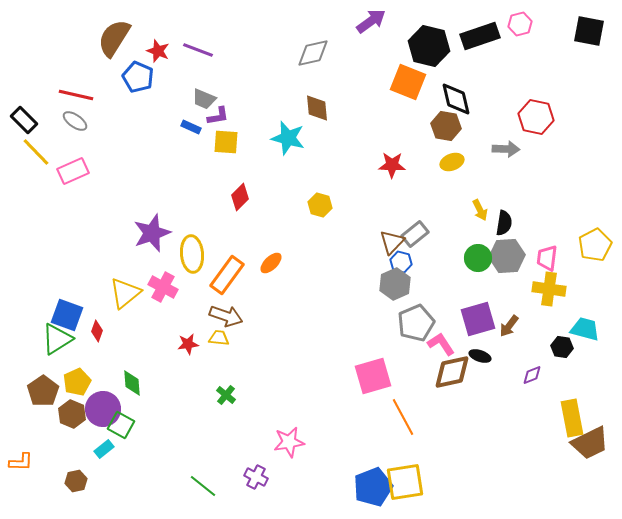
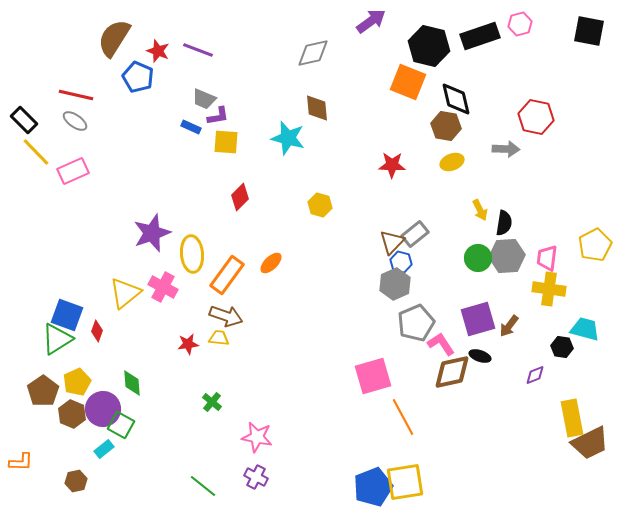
purple diamond at (532, 375): moved 3 px right
green cross at (226, 395): moved 14 px left, 7 px down
pink star at (289, 442): moved 32 px left, 5 px up; rotated 20 degrees clockwise
